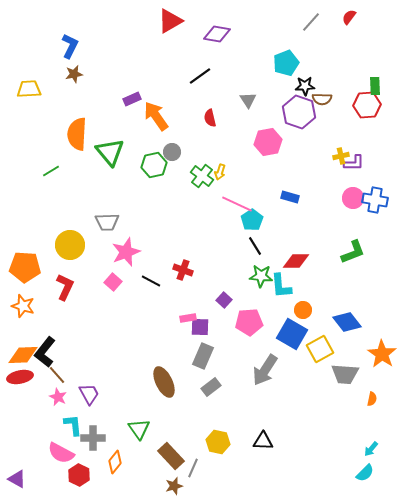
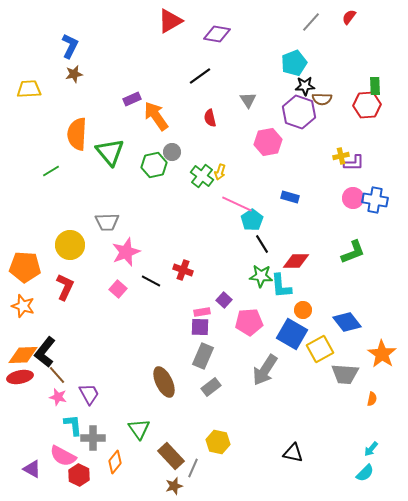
cyan pentagon at (286, 63): moved 8 px right
black line at (255, 246): moved 7 px right, 2 px up
pink square at (113, 282): moved 5 px right, 7 px down
pink rectangle at (188, 318): moved 14 px right, 6 px up
pink star at (58, 397): rotated 12 degrees counterclockwise
black triangle at (263, 441): moved 30 px right, 12 px down; rotated 10 degrees clockwise
pink semicircle at (61, 453): moved 2 px right, 3 px down
purple triangle at (17, 479): moved 15 px right, 10 px up
